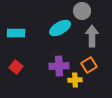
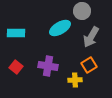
gray arrow: moved 1 px left, 1 px down; rotated 150 degrees counterclockwise
purple cross: moved 11 px left; rotated 12 degrees clockwise
